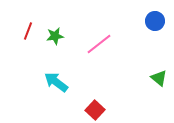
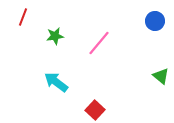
red line: moved 5 px left, 14 px up
pink line: moved 1 px up; rotated 12 degrees counterclockwise
green triangle: moved 2 px right, 2 px up
